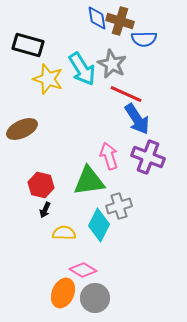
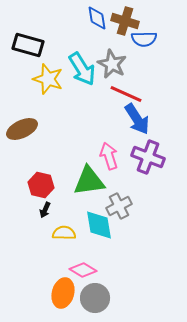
brown cross: moved 5 px right
gray cross: rotated 10 degrees counterclockwise
cyan diamond: rotated 36 degrees counterclockwise
orange ellipse: rotated 8 degrees counterclockwise
